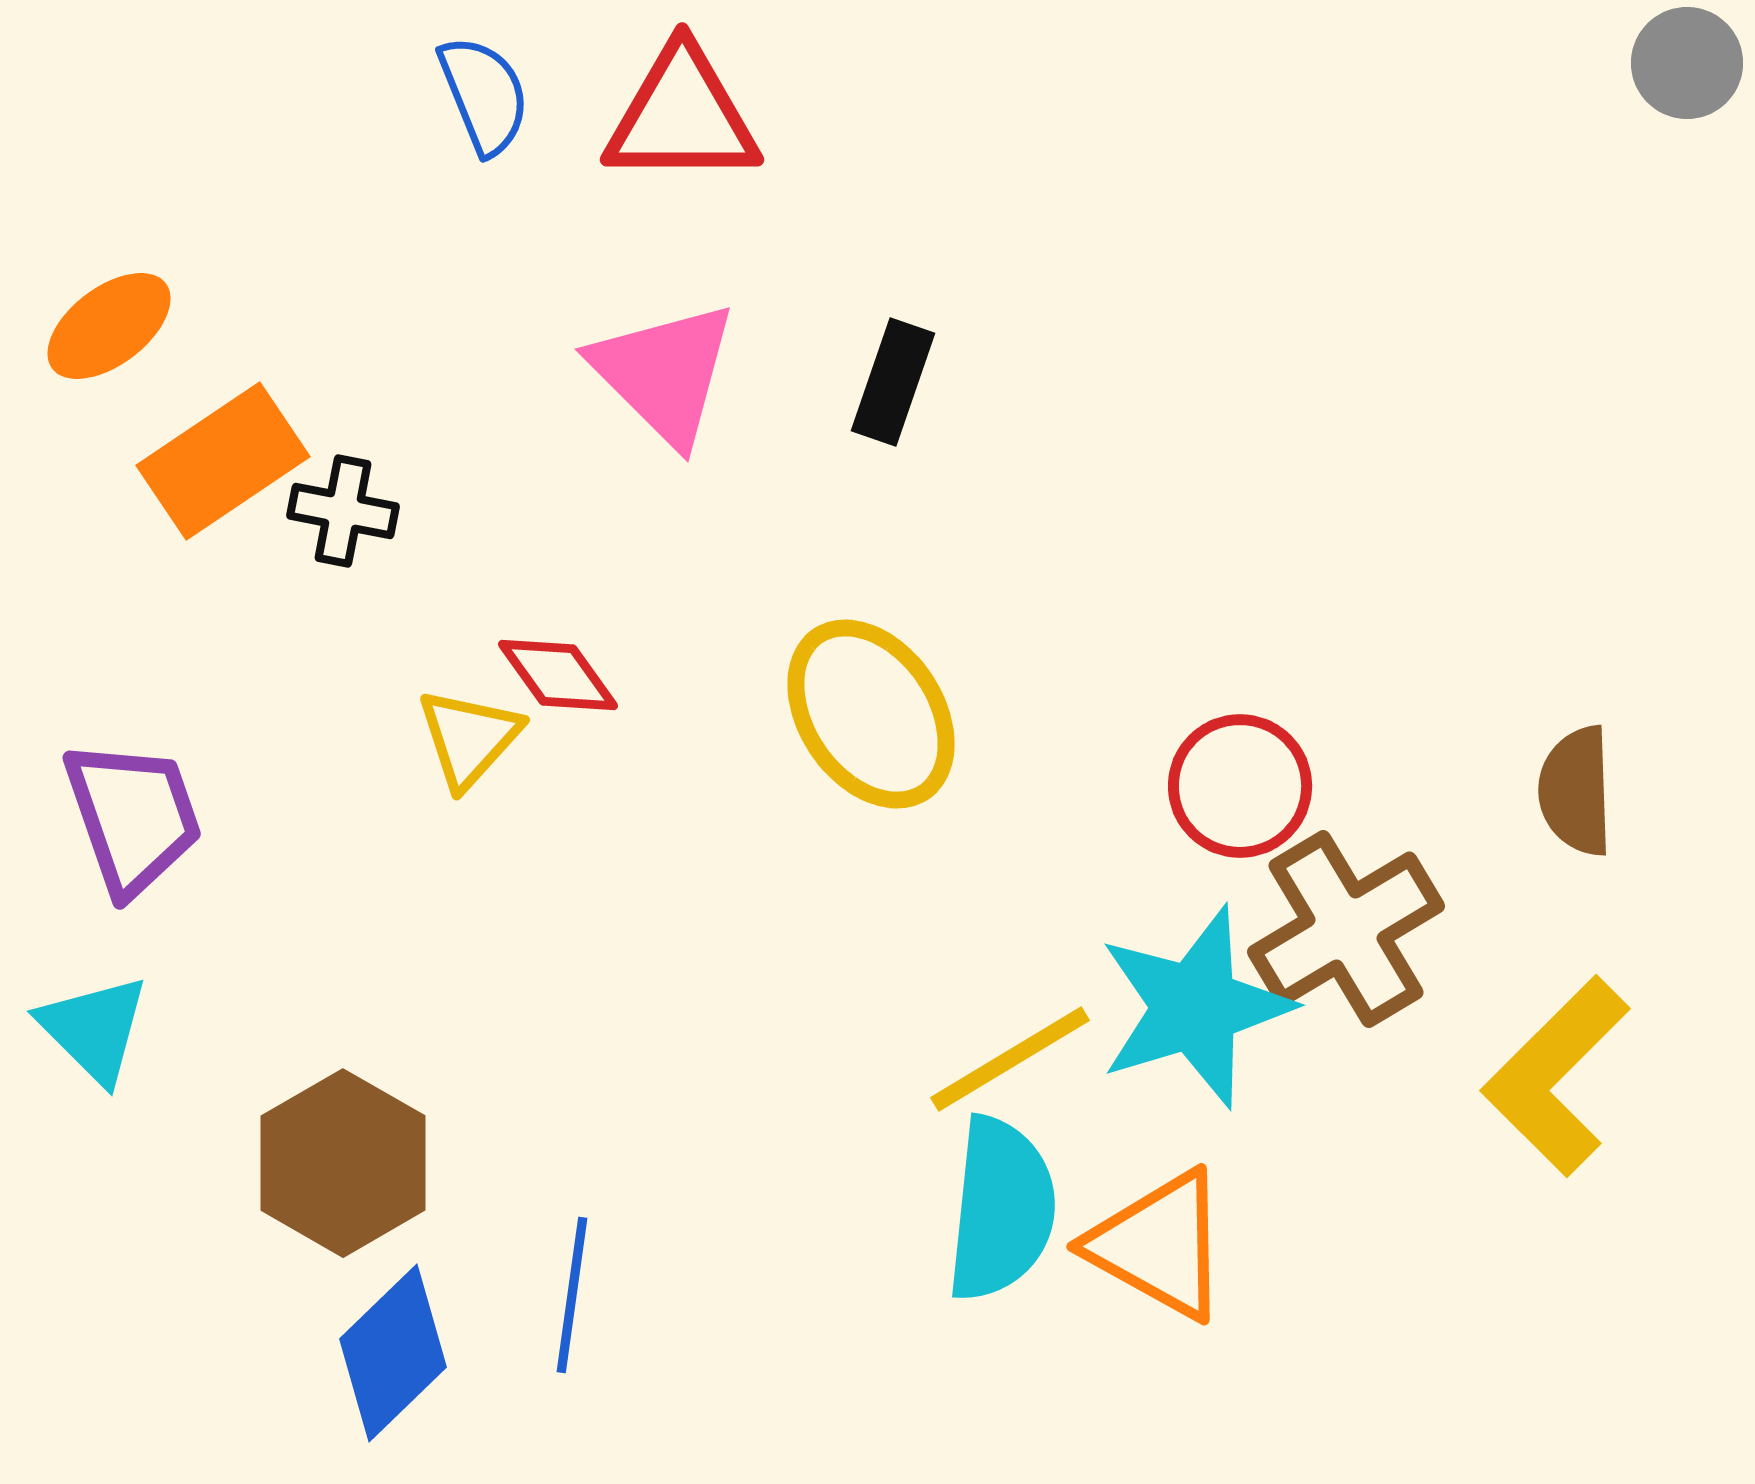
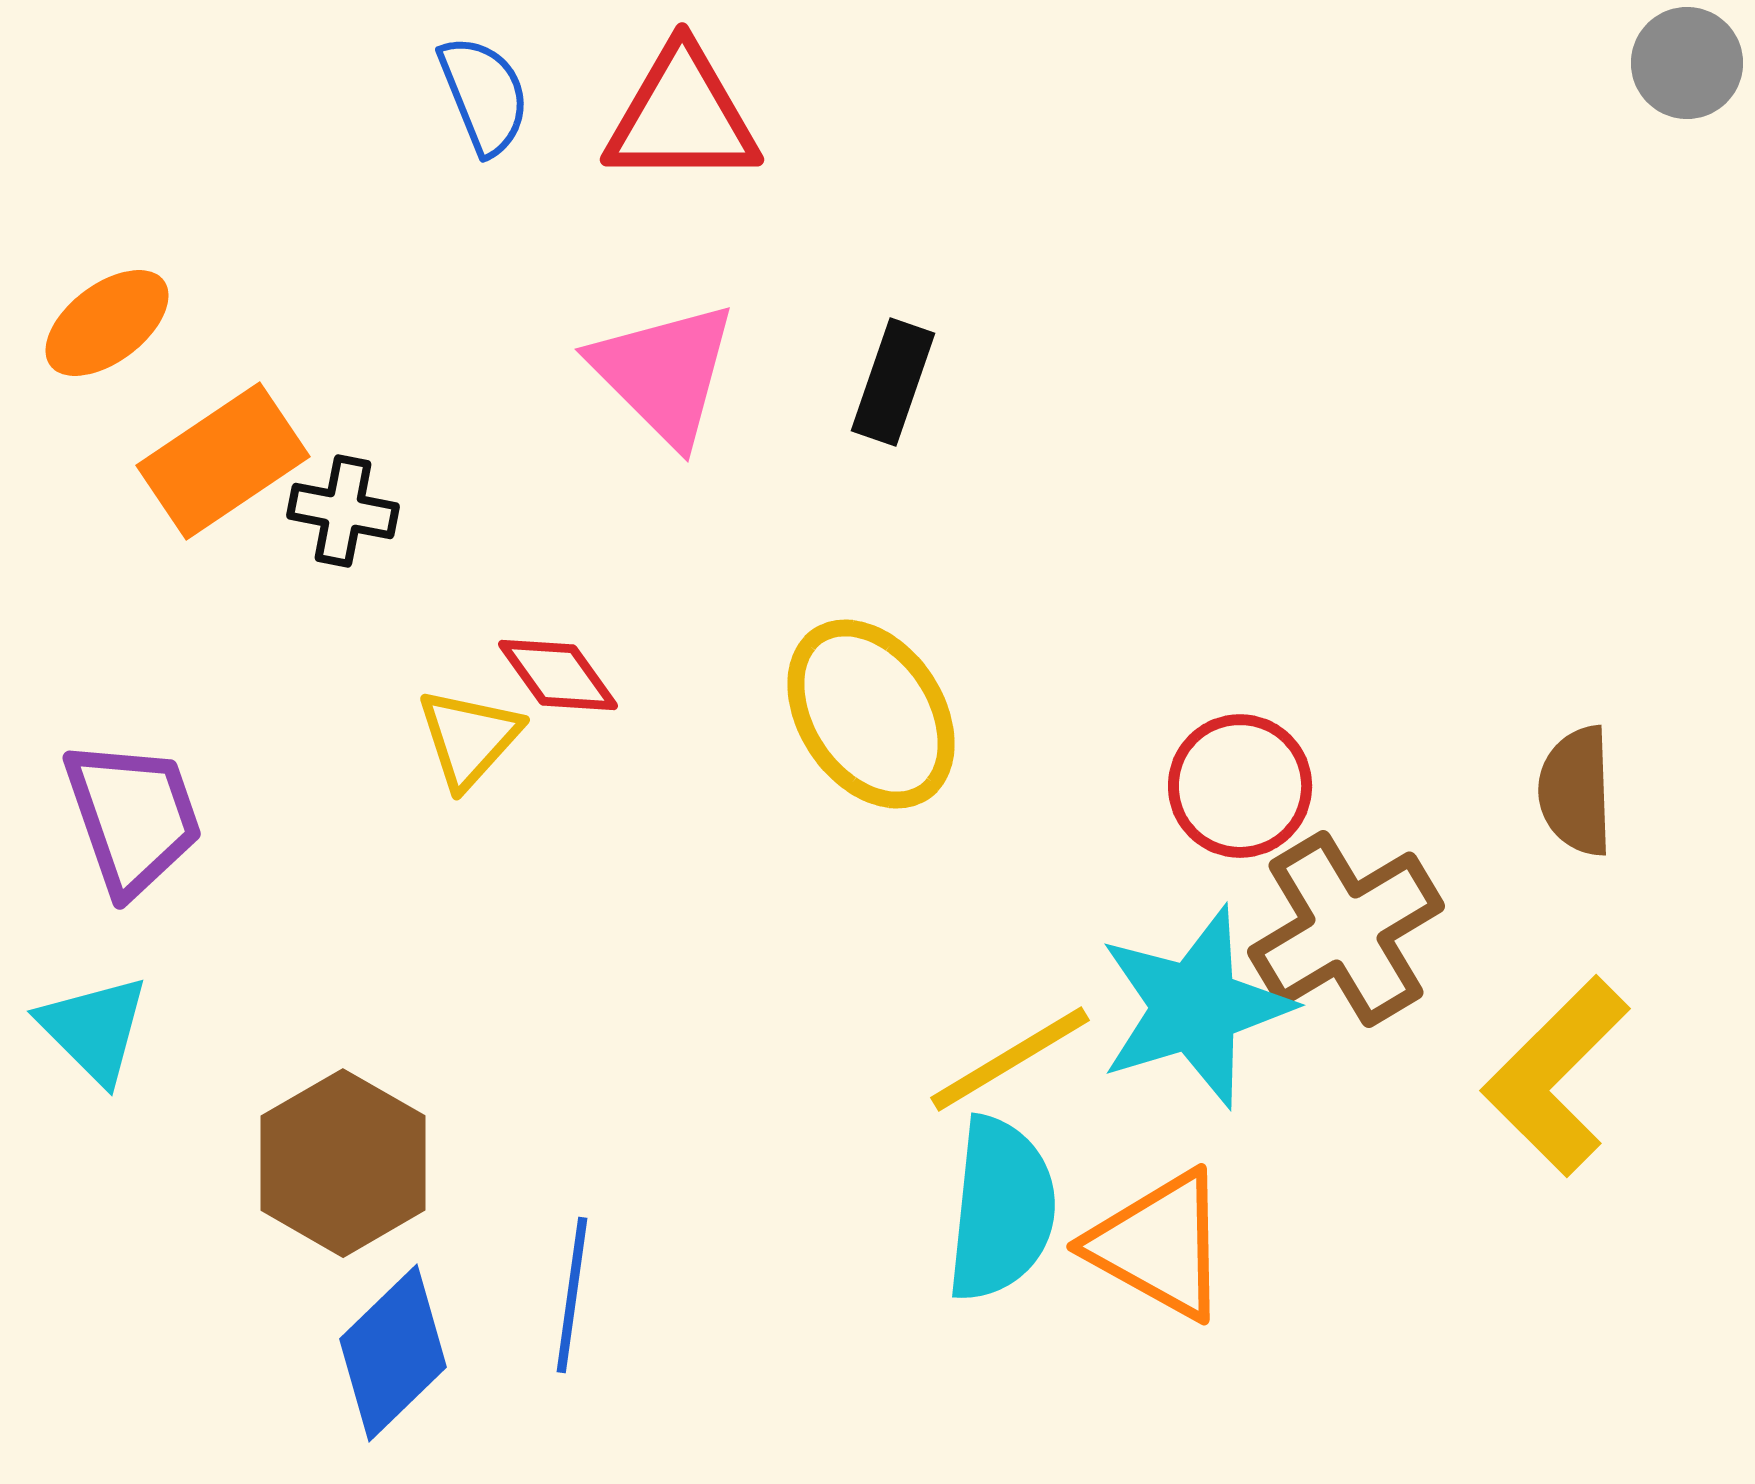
orange ellipse: moved 2 px left, 3 px up
